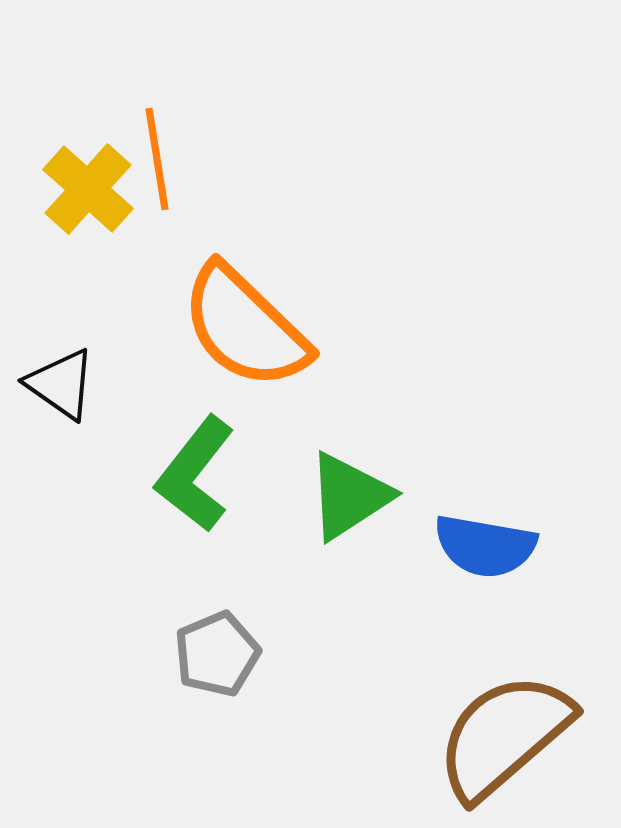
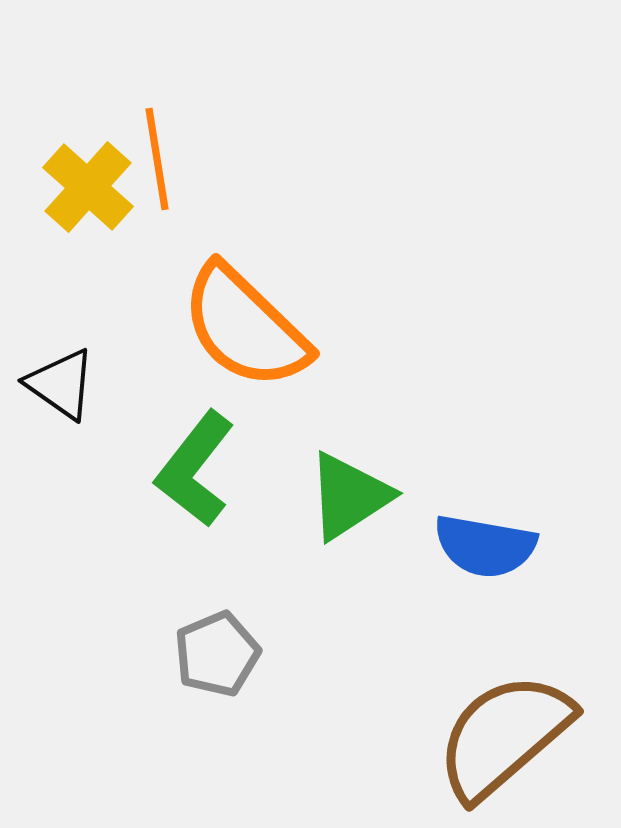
yellow cross: moved 2 px up
green L-shape: moved 5 px up
